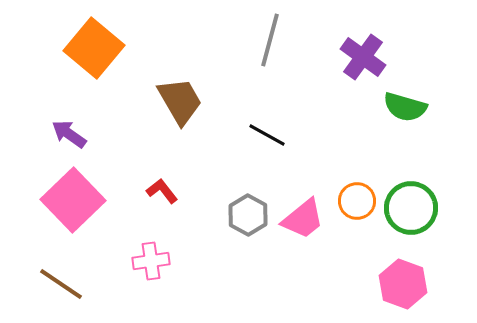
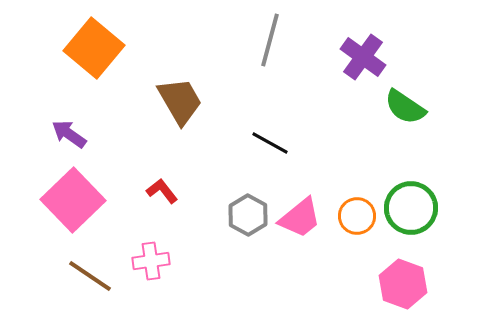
green semicircle: rotated 18 degrees clockwise
black line: moved 3 px right, 8 px down
orange circle: moved 15 px down
pink trapezoid: moved 3 px left, 1 px up
brown line: moved 29 px right, 8 px up
